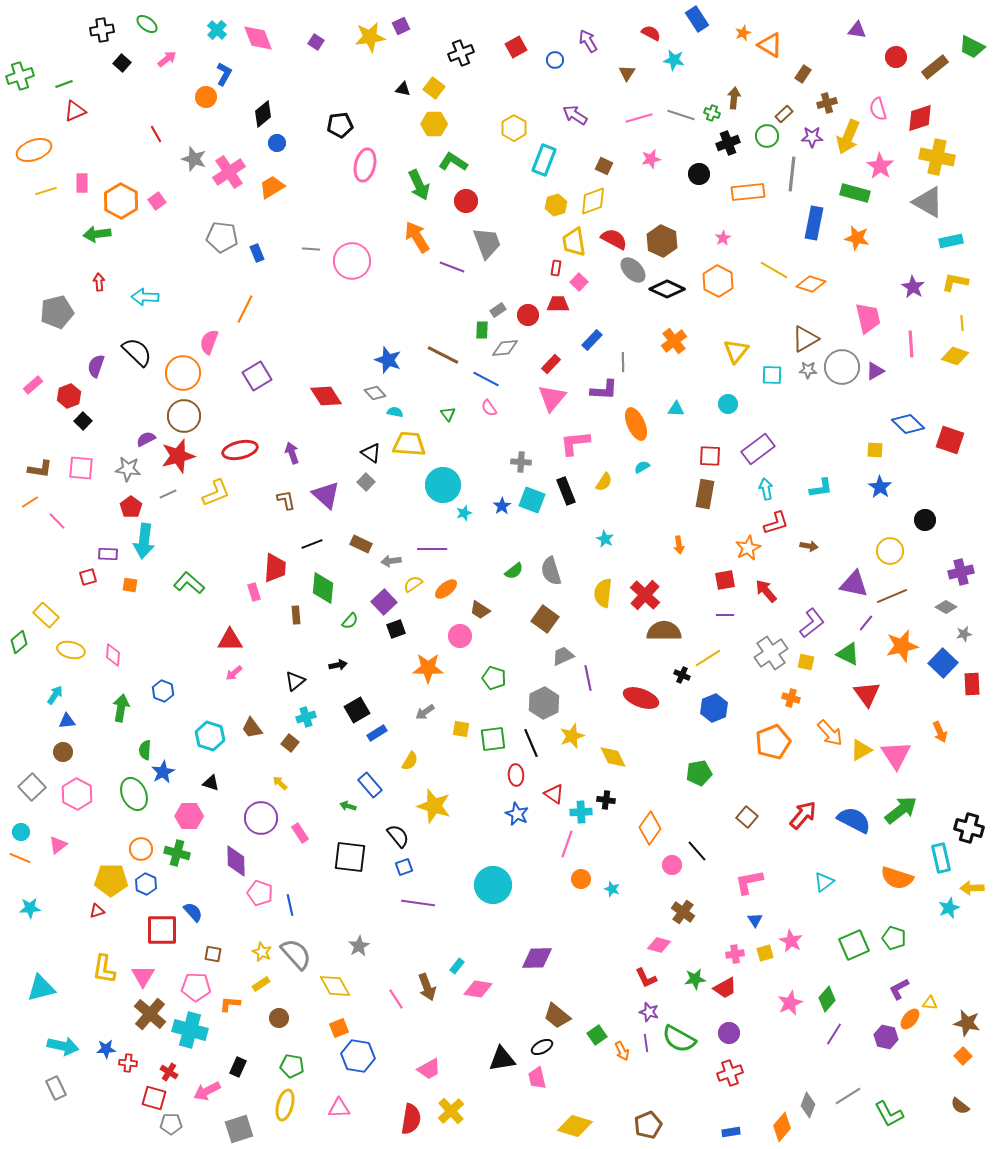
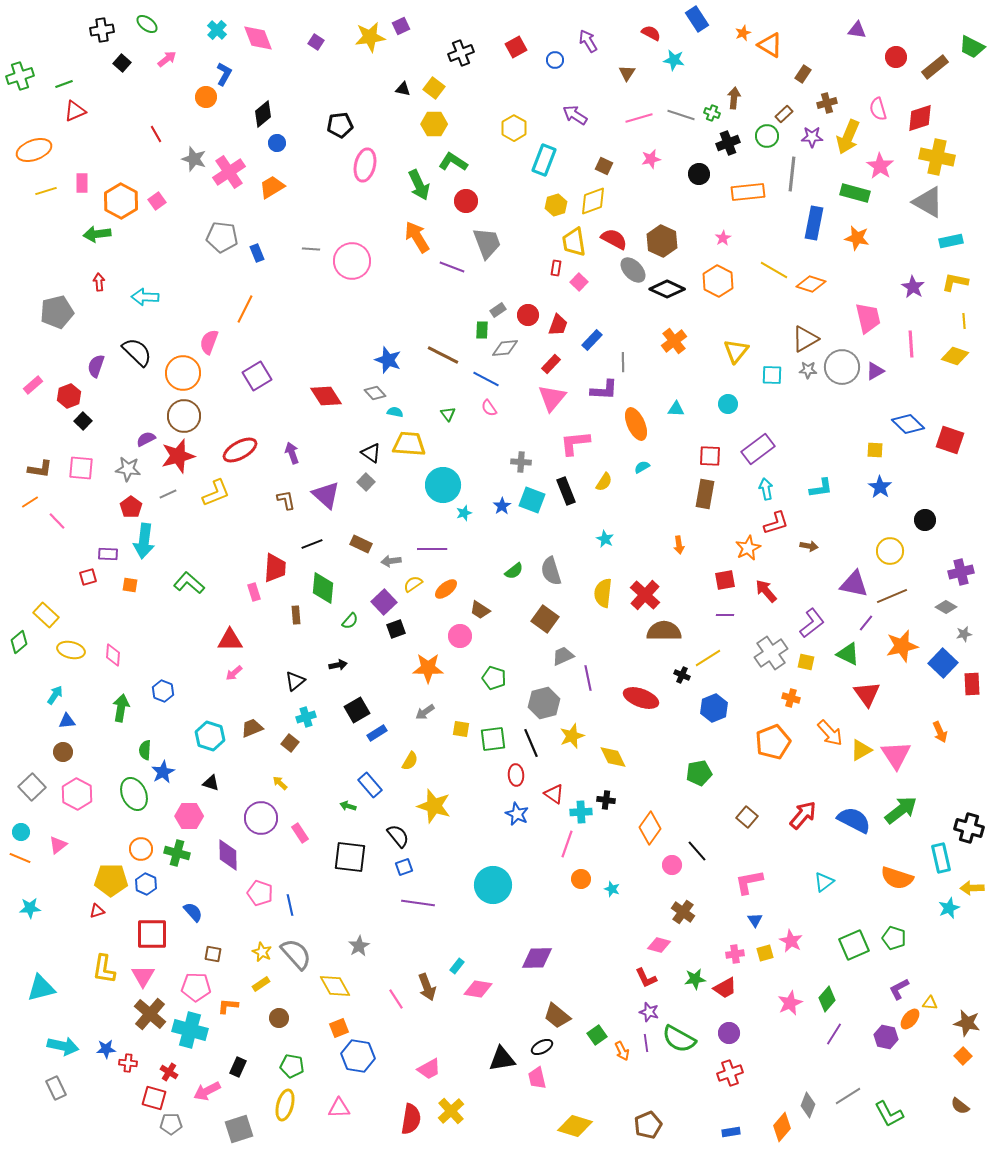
red trapezoid at (558, 304): moved 21 px down; rotated 110 degrees clockwise
yellow line at (962, 323): moved 2 px right, 2 px up
red ellipse at (240, 450): rotated 16 degrees counterclockwise
gray hexagon at (544, 703): rotated 12 degrees clockwise
brown trapezoid at (252, 728): rotated 105 degrees clockwise
purple diamond at (236, 861): moved 8 px left, 6 px up
red square at (162, 930): moved 10 px left, 4 px down
orange L-shape at (230, 1004): moved 2 px left, 2 px down
